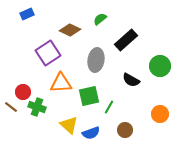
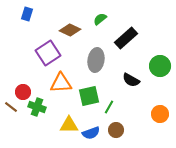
blue rectangle: rotated 48 degrees counterclockwise
black rectangle: moved 2 px up
yellow triangle: rotated 42 degrees counterclockwise
brown circle: moved 9 px left
